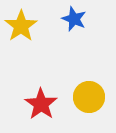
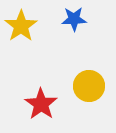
blue star: rotated 25 degrees counterclockwise
yellow circle: moved 11 px up
